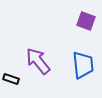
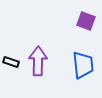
purple arrow: rotated 40 degrees clockwise
black rectangle: moved 17 px up
